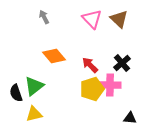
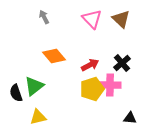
brown triangle: moved 2 px right
red arrow: rotated 108 degrees clockwise
yellow triangle: moved 4 px right, 3 px down
